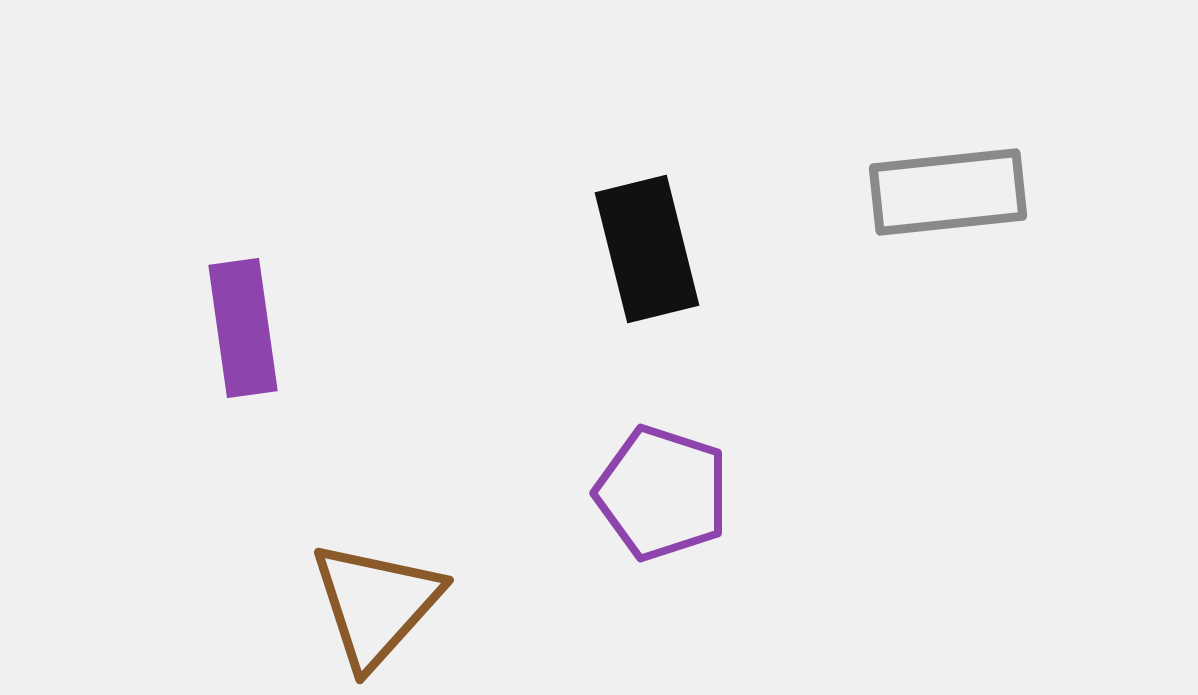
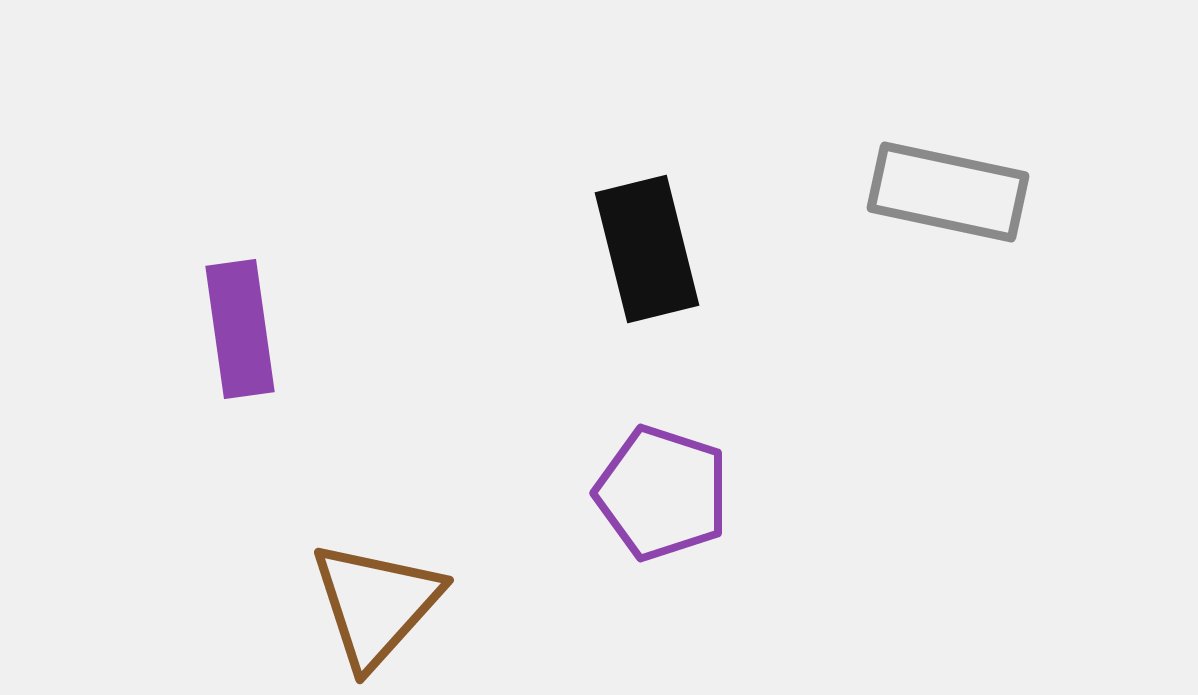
gray rectangle: rotated 18 degrees clockwise
purple rectangle: moved 3 px left, 1 px down
